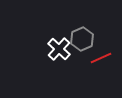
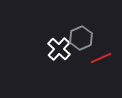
gray hexagon: moved 1 px left, 1 px up
